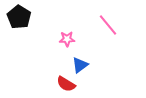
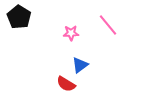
pink star: moved 4 px right, 6 px up
